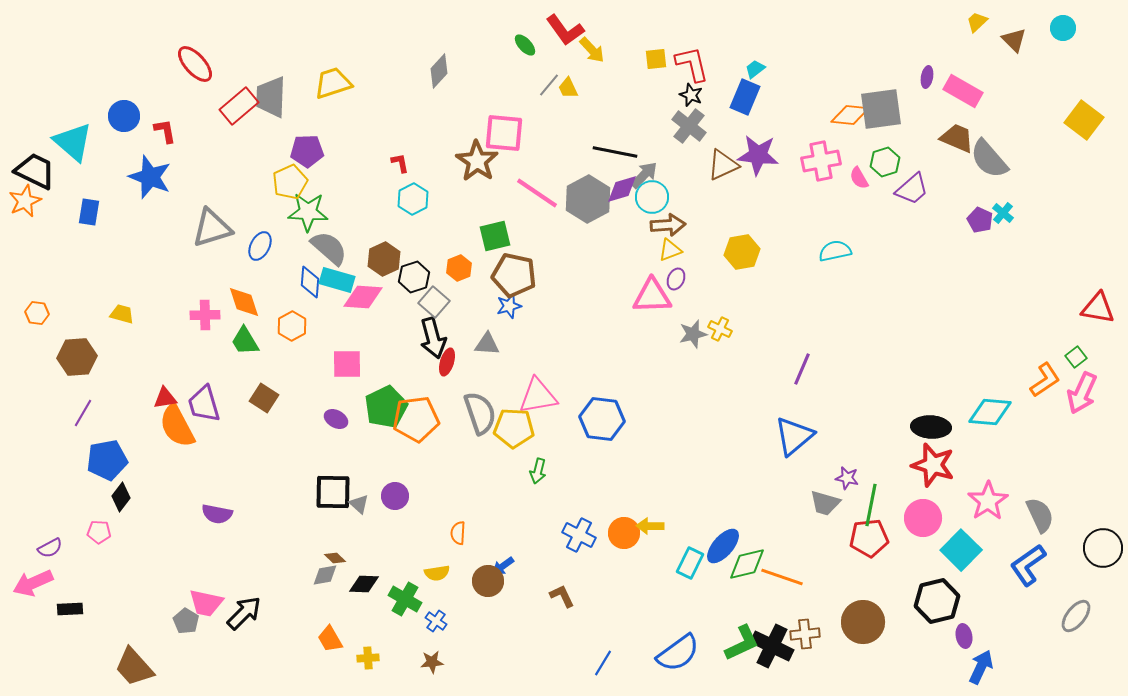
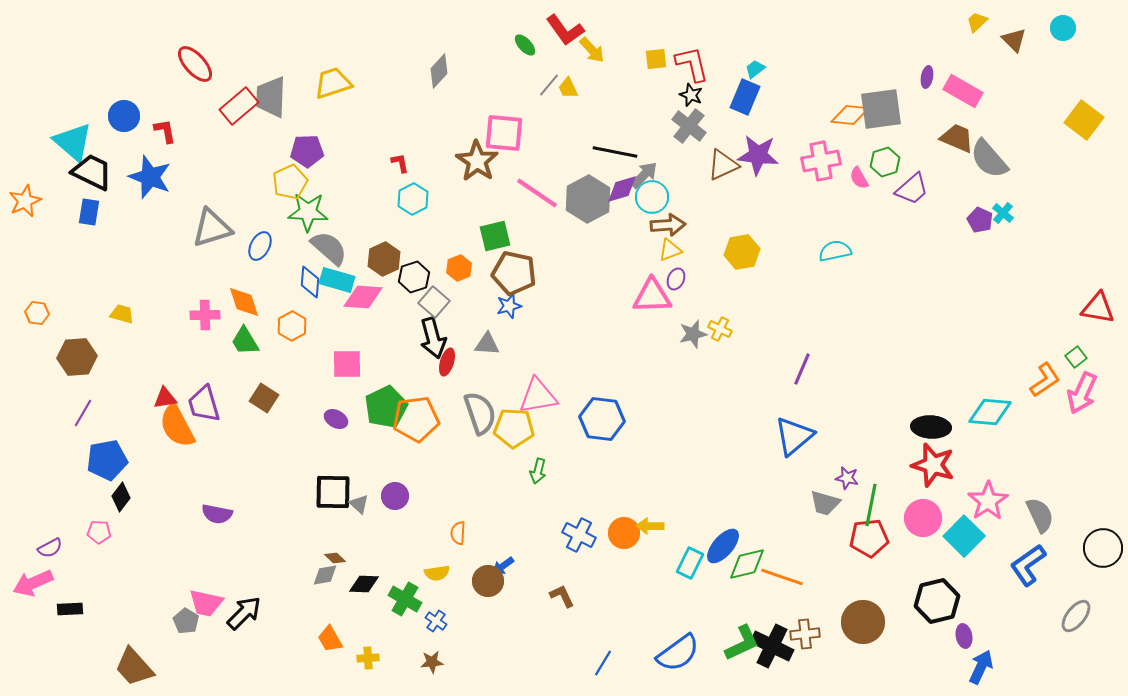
black trapezoid at (35, 171): moved 57 px right, 1 px down
brown pentagon at (514, 275): moved 2 px up
cyan square at (961, 550): moved 3 px right, 14 px up
